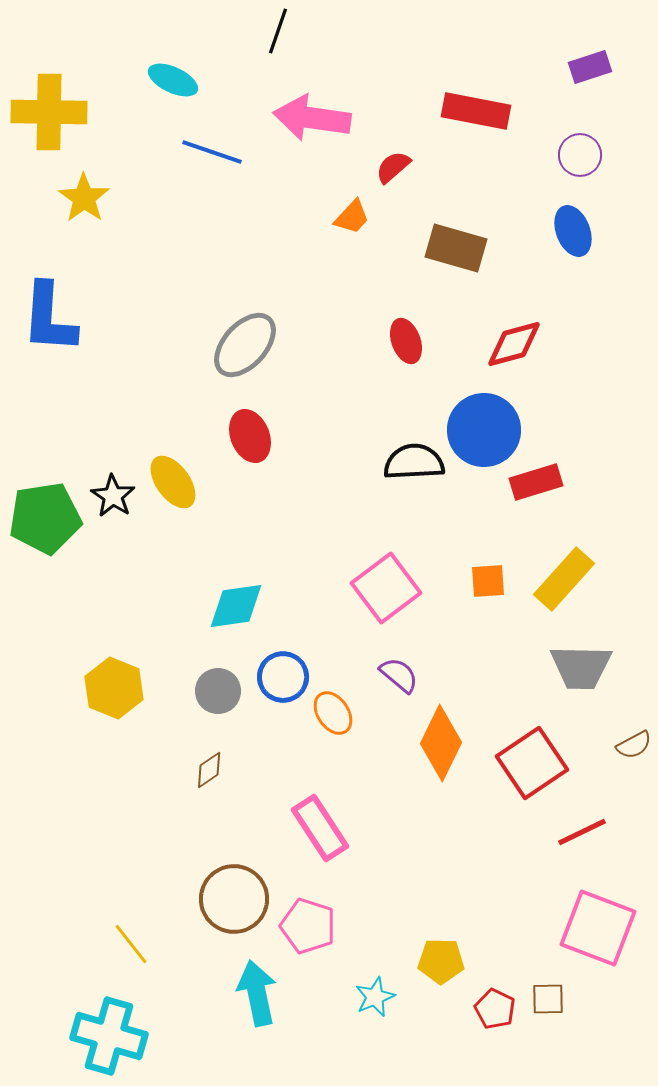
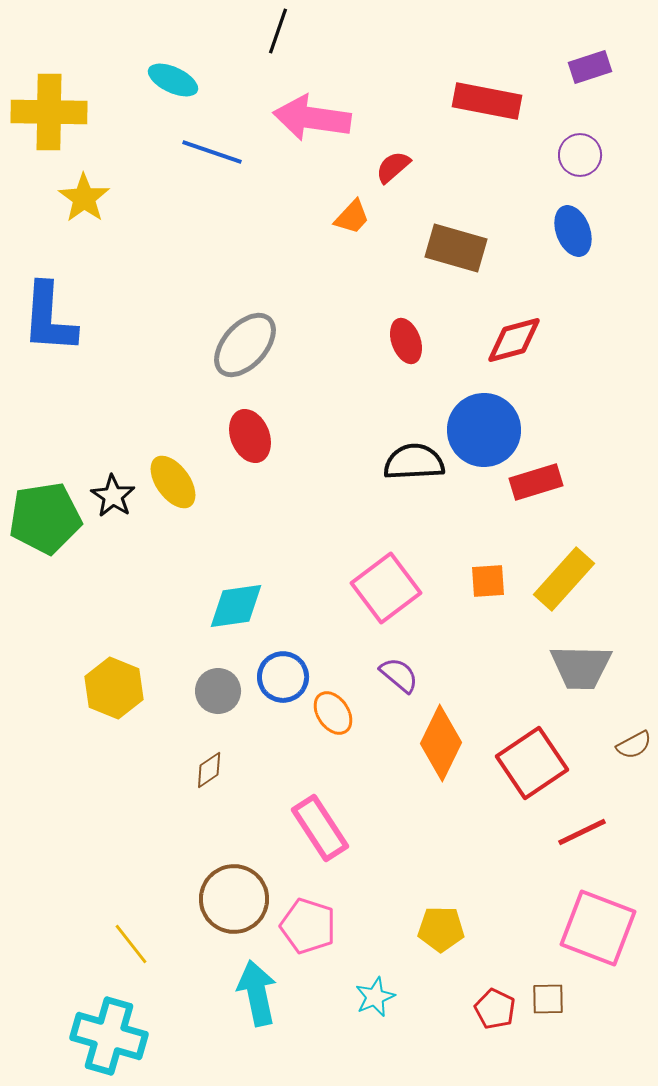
red rectangle at (476, 111): moved 11 px right, 10 px up
red diamond at (514, 344): moved 4 px up
yellow pentagon at (441, 961): moved 32 px up
